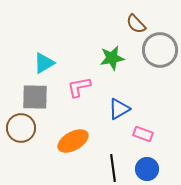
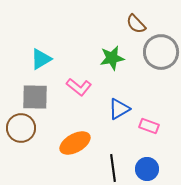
gray circle: moved 1 px right, 2 px down
cyan triangle: moved 3 px left, 4 px up
pink L-shape: rotated 130 degrees counterclockwise
pink rectangle: moved 6 px right, 8 px up
orange ellipse: moved 2 px right, 2 px down
